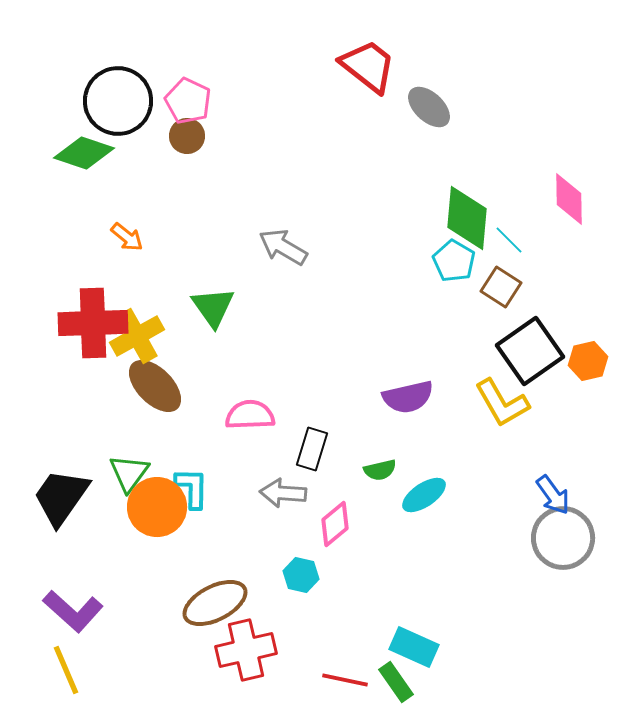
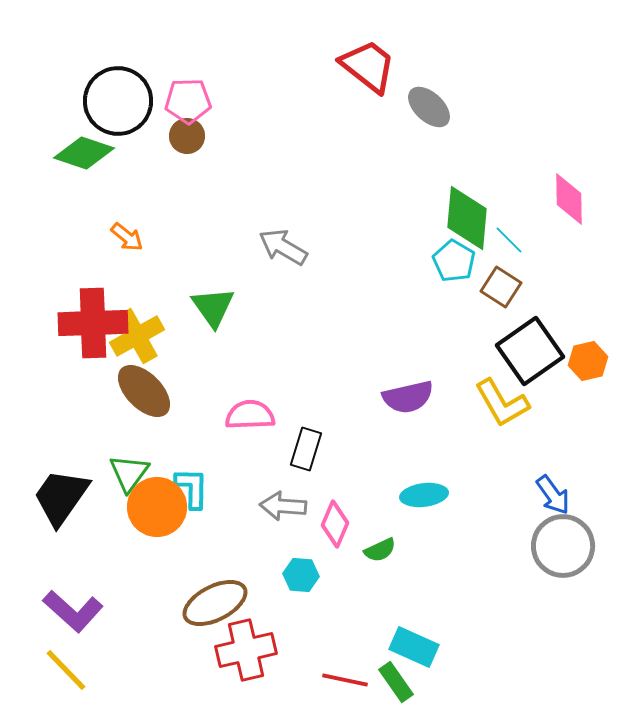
pink pentagon at (188, 101): rotated 27 degrees counterclockwise
brown ellipse at (155, 386): moved 11 px left, 5 px down
black rectangle at (312, 449): moved 6 px left
green semicircle at (380, 470): moved 80 px down; rotated 12 degrees counterclockwise
gray arrow at (283, 493): moved 13 px down
cyan ellipse at (424, 495): rotated 27 degrees clockwise
pink diamond at (335, 524): rotated 27 degrees counterclockwise
gray circle at (563, 538): moved 8 px down
cyan hexagon at (301, 575): rotated 8 degrees counterclockwise
yellow line at (66, 670): rotated 21 degrees counterclockwise
